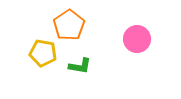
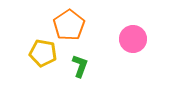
pink circle: moved 4 px left
green L-shape: rotated 80 degrees counterclockwise
